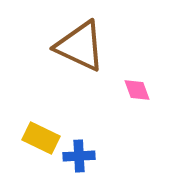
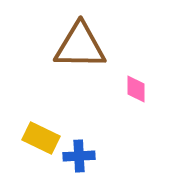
brown triangle: rotated 24 degrees counterclockwise
pink diamond: moved 1 px left, 1 px up; rotated 20 degrees clockwise
